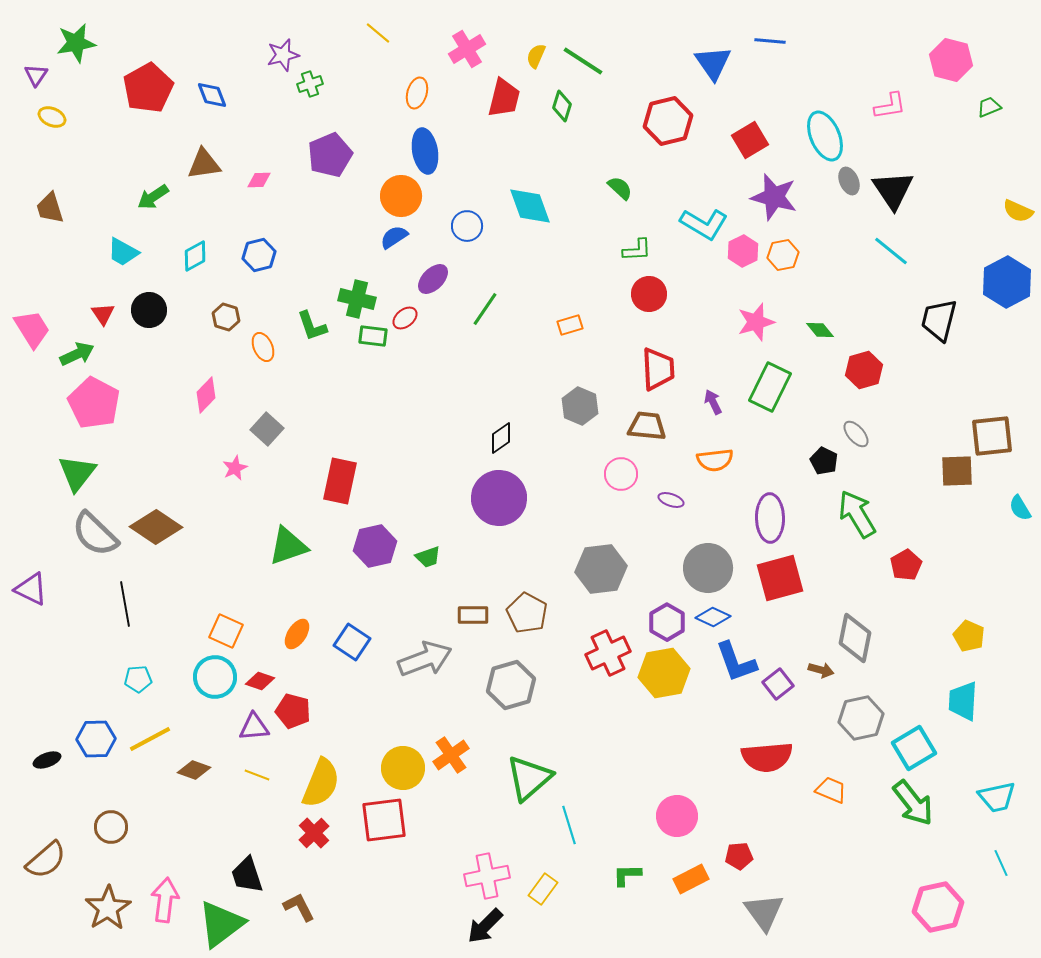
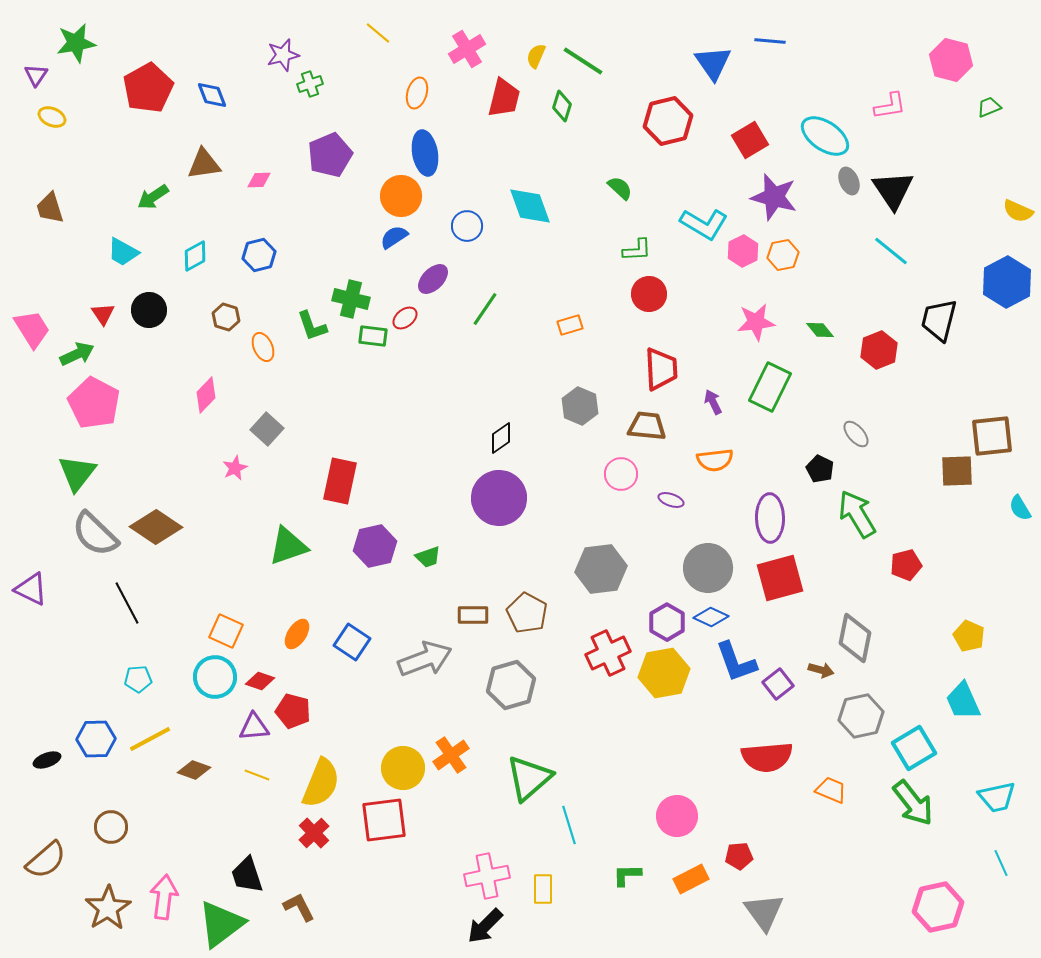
cyan ellipse at (825, 136): rotated 33 degrees counterclockwise
blue ellipse at (425, 151): moved 2 px down
green cross at (357, 299): moved 6 px left
pink star at (756, 322): rotated 9 degrees clockwise
red trapezoid at (658, 369): moved 3 px right
red hexagon at (864, 370): moved 15 px right, 20 px up; rotated 6 degrees counterclockwise
black pentagon at (824, 461): moved 4 px left, 8 px down
red pentagon at (906, 565): rotated 16 degrees clockwise
black line at (125, 604): moved 2 px right, 1 px up; rotated 18 degrees counterclockwise
blue diamond at (713, 617): moved 2 px left
cyan trapezoid at (963, 701): rotated 27 degrees counterclockwise
gray hexagon at (861, 718): moved 2 px up
yellow rectangle at (543, 889): rotated 36 degrees counterclockwise
pink arrow at (165, 900): moved 1 px left, 3 px up
